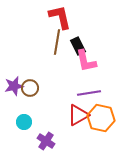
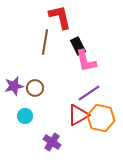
brown line: moved 12 px left
brown circle: moved 5 px right
purple line: rotated 25 degrees counterclockwise
cyan circle: moved 1 px right, 6 px up
purple cross: moved 6 px right, 1 px down
